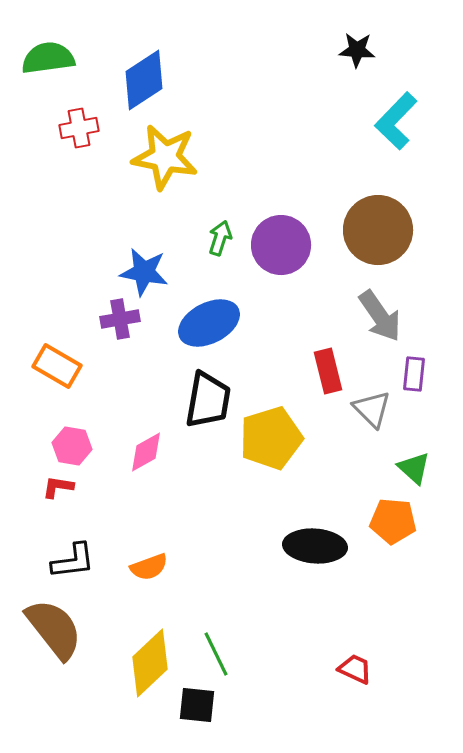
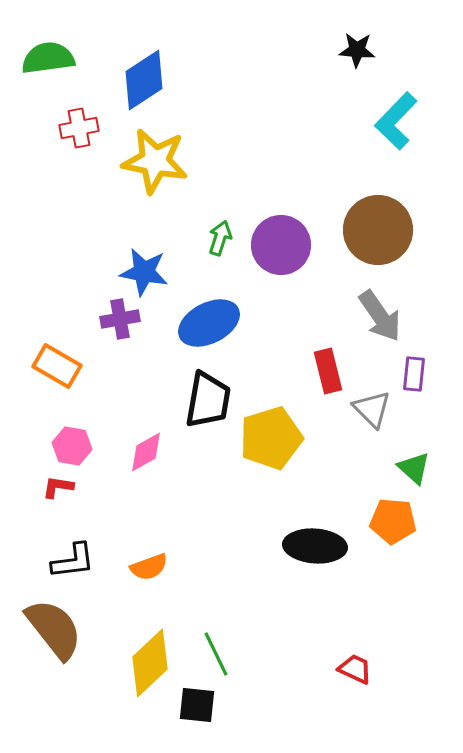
yellow star: moved 10 px left, 4 px down
